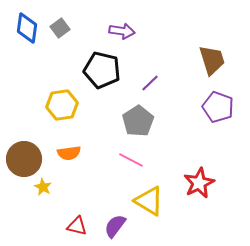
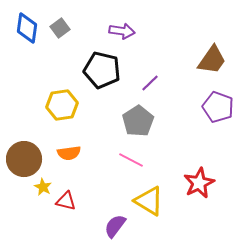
brown trapezoid: rotated 52 degrees clockwise
red triangle: moved 11 px left, 25 px up
